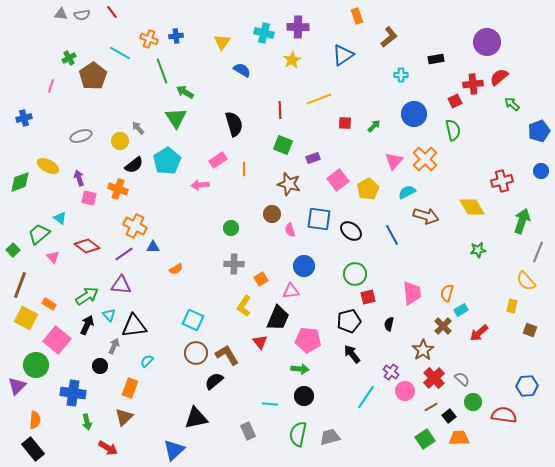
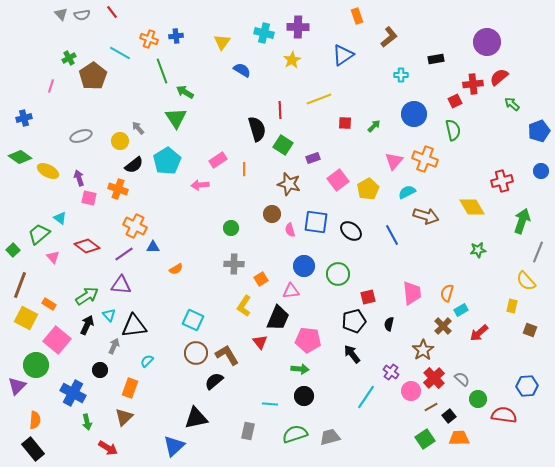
gray triangle at (61, 14): rotated 40 degrees clockwise
black semicircle at (234, 124): moved 23 px right, 5 px down
green square at (283, 145): rotated 12 degrees clockwise
orange cross at (425, 159): rotated 25 degrees counterclockwise
yellow ellipse at (48, 166): moved 5 px down
green diamond at (20, 182): moved 25 px up; rotated 55 degrees clockwise
blue square at (319, 219): moved 3 px left, 3 px down
green circle at (355, 274): moved 17 px left
black pentagon at (349, 321): moved 5 px right
black circle at (100, 366): moved 4 px down
pink circle at (405, 391): moved 6 px right
blue cross at (73, 393): rotated 20 degrees clockwise
green circle at (473, 402): moved 5 px right, 3 px up
gray rectangle at (248, 431): rotated 36 degrees clockwise
green semicircle at (298, 434): moved 3 px left; rotated 60 degrees clockwise
blue triangle at (174, 450): moved 4 px up
